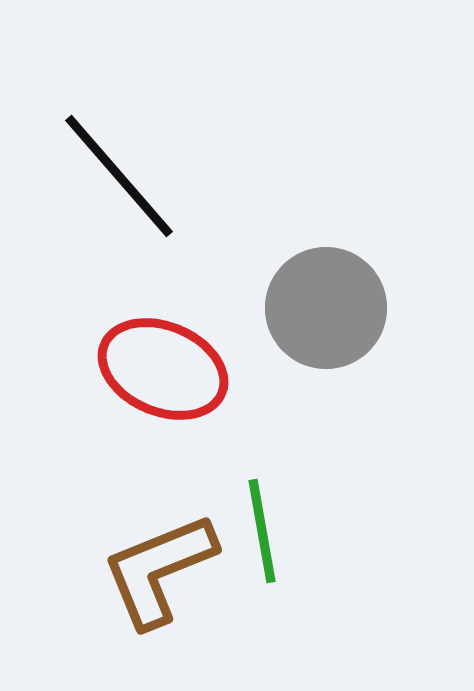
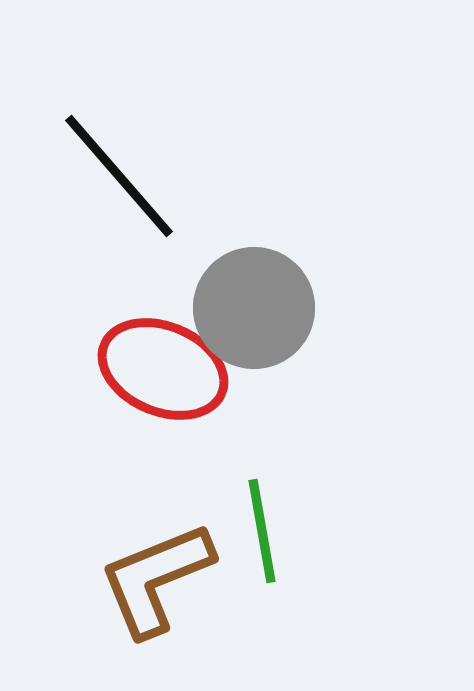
gray circle: moved 72 px left
brown L-shape: moved 3 px left, 9 px down
